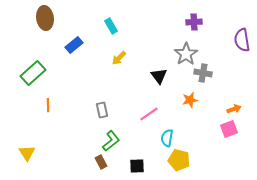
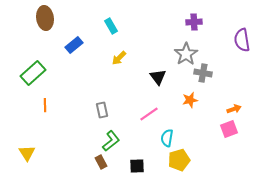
black triangle: moved 1 px left, 1 px down
orange line: moved 3 px left
yellow pentagon: rotated 30 degrees counterclockwise
